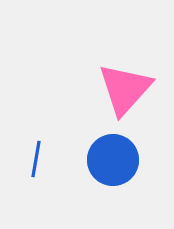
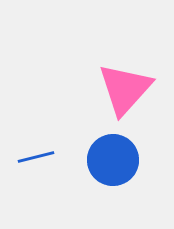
blue line: moved 2 px up; rotated 66 degrees clockwise
